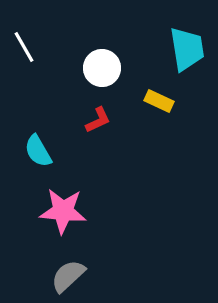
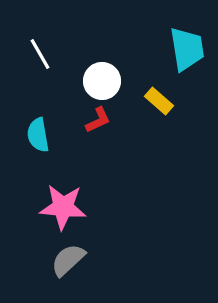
white line: moved 16 px right, 7 px down
white circle: moved 13 px down
yellow rectangle: rotated 16 degrees clockwise
cyan semicircle: moved 16 px up; rotated 20 degrees clockwise
pink star: moved 4 px up
gray semicircle: moved 16 px up
